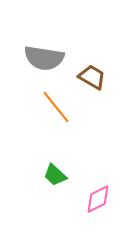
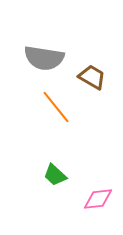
pink diamond: rotated 20 degrees clockwise
